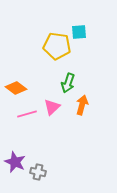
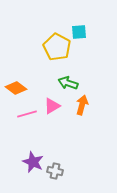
yellow pentagon: moved 1 px down; rotated 20 degrees clockwise
green arrow: rotated 90 degrees clockwise
pink triangle: moved 1 px up; rotated 12 degrees clockwise
purple star: moved 18 px right
gray cross: moved 17 px right, 1 px up
